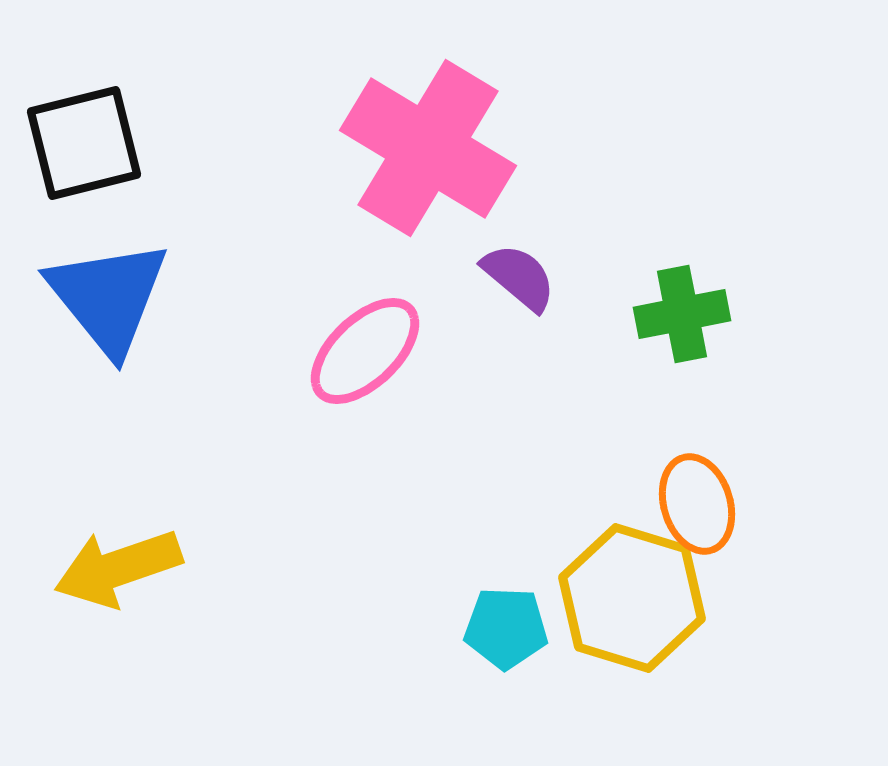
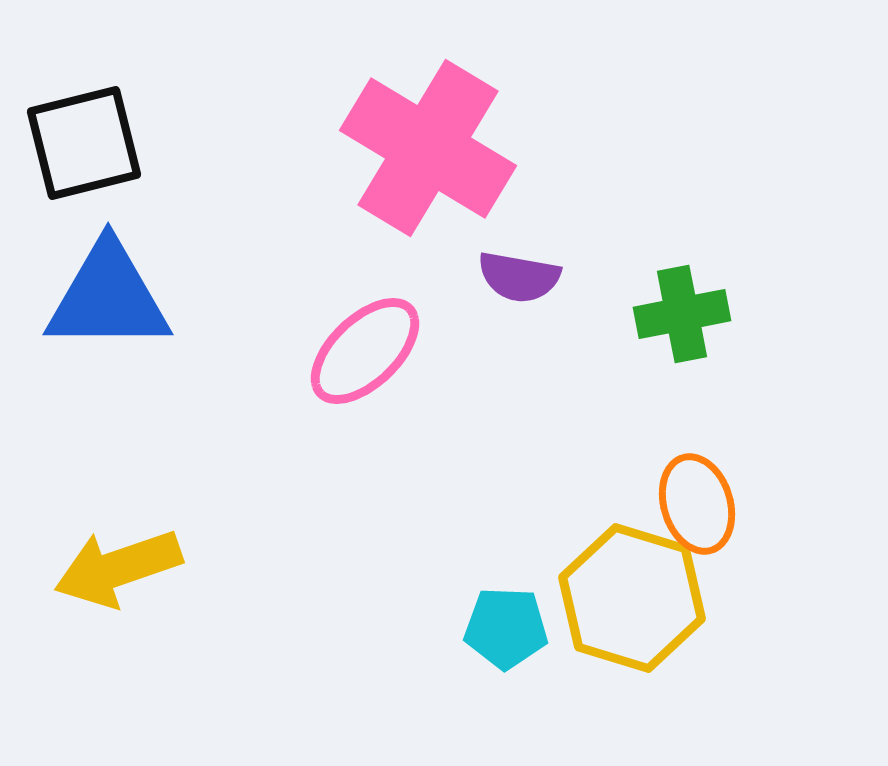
purple semicircle: rotated 150 degrees clockwise
blue triangle: rotated 51 degrees counterclockwise
